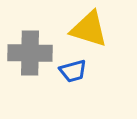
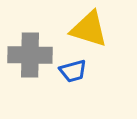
gray cross: moved 2 px down
